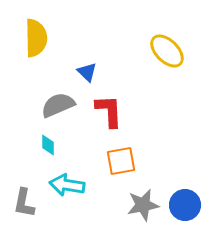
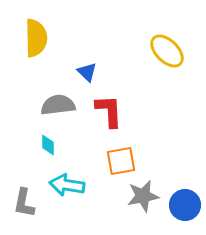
gray semicircle: rotated 16 degrees clockwise
gray star: moved 9 px up
